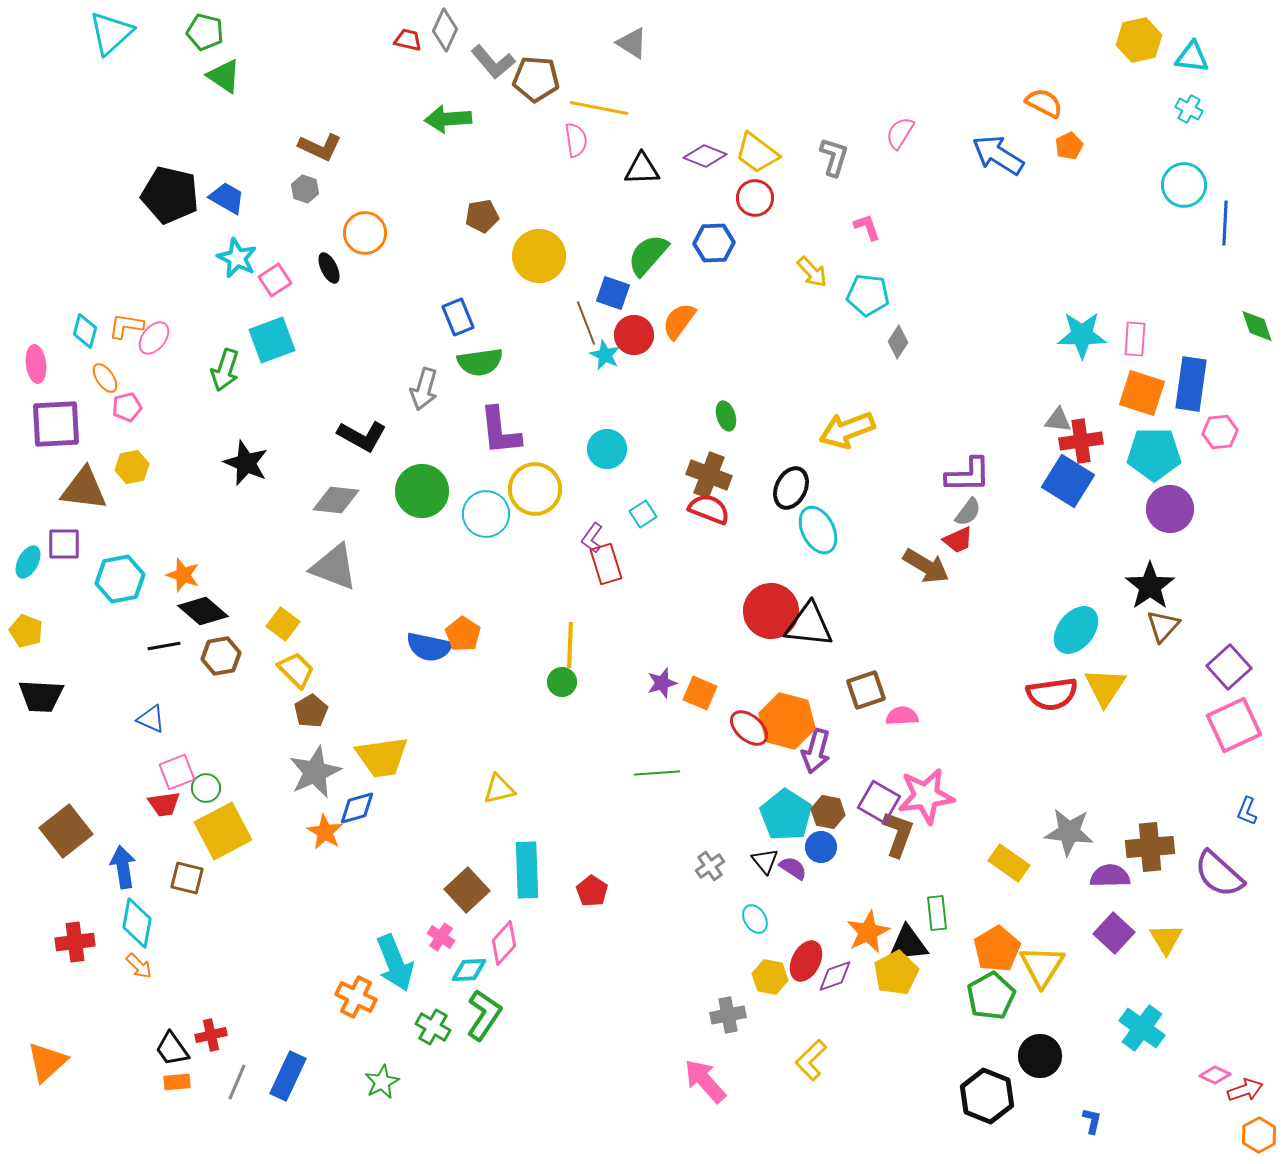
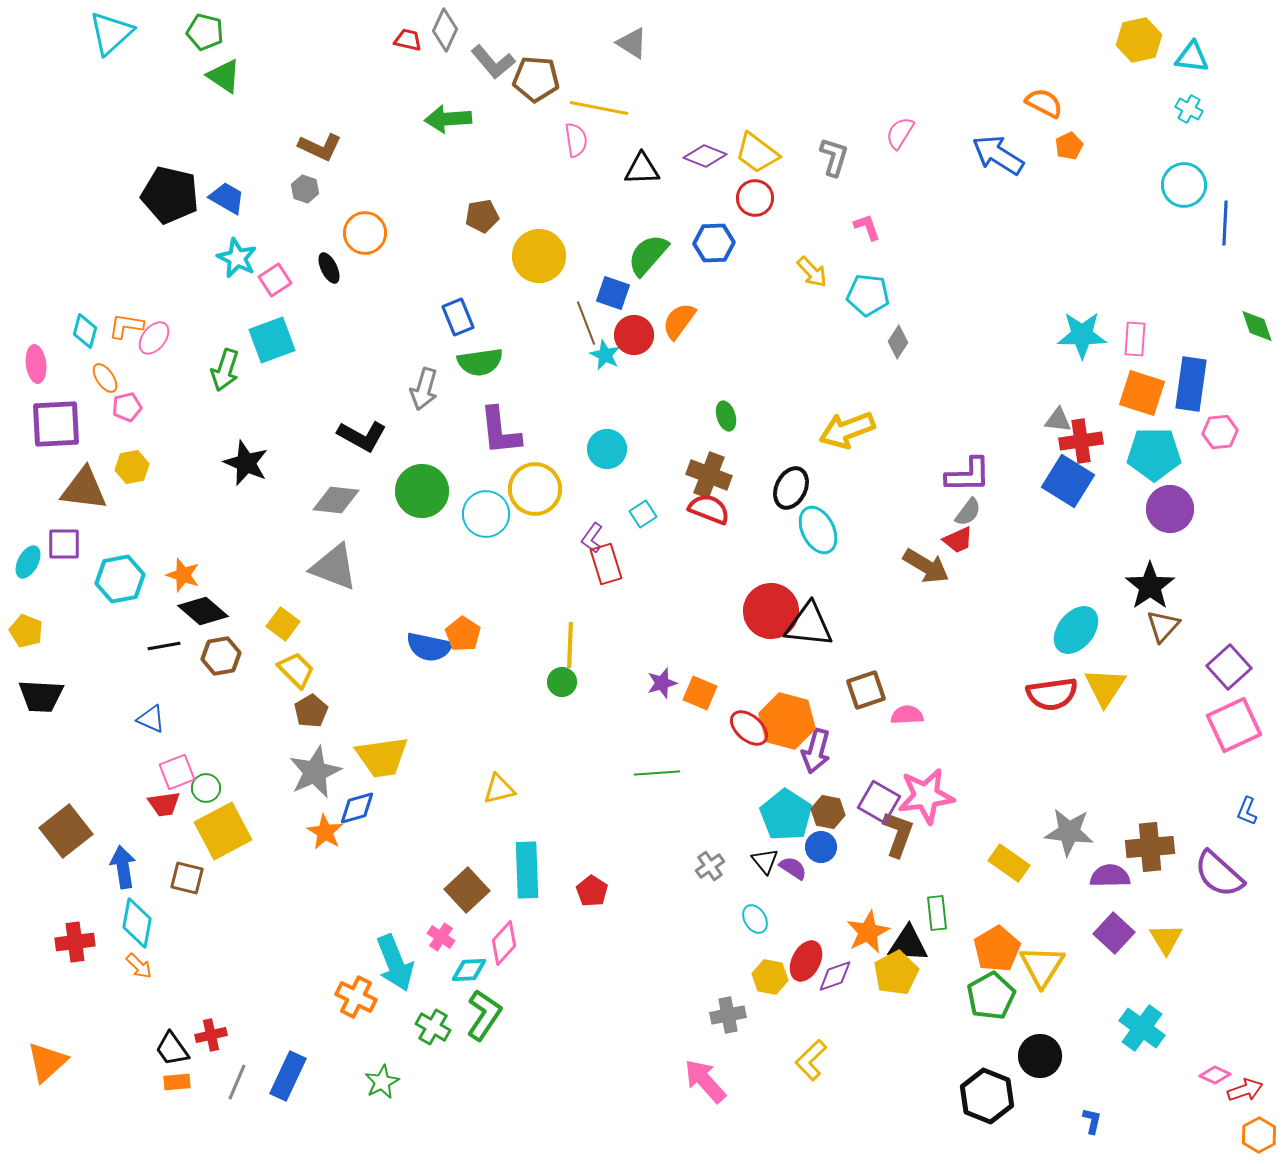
pink semicircle at (902, 716): moved 5 px right, 1 px up
black triangle at (908, 944): rotated 9 degrees clockwise
